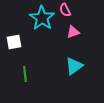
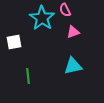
cyan triangle: moved 1 px left; rotated 24 degrees clockwise
green line: moved 3 px right, 2 px down
